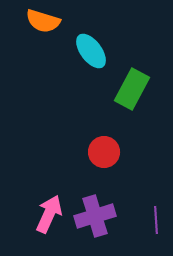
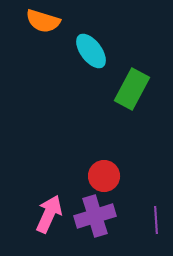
red circle: moved 24 px down
